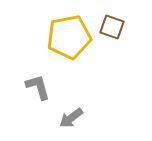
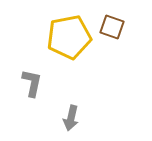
gray L-shape: moved 6 px left, 4 px up; rotated 28 degrees clockwise
gray arrow: rotated 40 degrees counterclockwise
